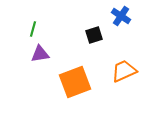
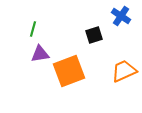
orange square: moved 6 px left, 11 px up
